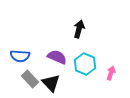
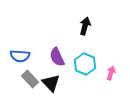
black arrow: moved 6 px right, 3 px up
purple semicircle: rotated 138 degrees counterclockwise
